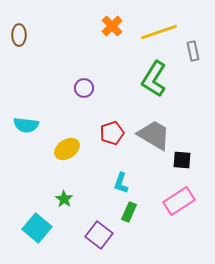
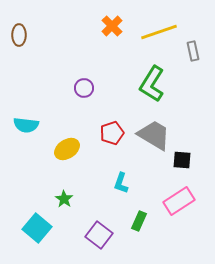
green L-shape: moved 2 px left, 5 px down
green rectangle: moved 10 px right, 9 px down
